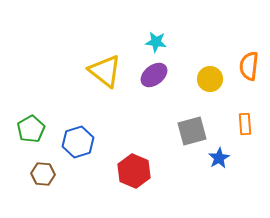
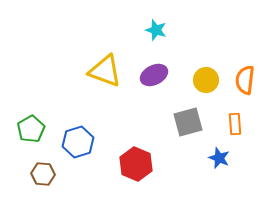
cyan star: moved 12 px up; rotated 10 degrees clockwise
orange semicircle: moved 4 px left, 14 px down
yellow triangle: rotated 18 degrees counterclockwise
purple ellipse: rotated 12 degrees clockwise
yellow circle: moved 4 px left, 1 px down
orange rectangle: moved 10 px left
gray square: moved 4 px left, 9 px up
blue star: rotated 20 degrees counterclockwise
red hexagon: moved 2 px right, 7 px up
